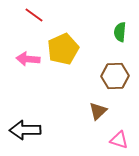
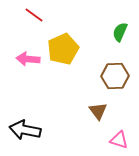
green semicircle: rotated 18 degrees clockwise
brown triangle: rotated 24 degrees counterclockwise
black arrow: rotated 12 degrees clockwise
